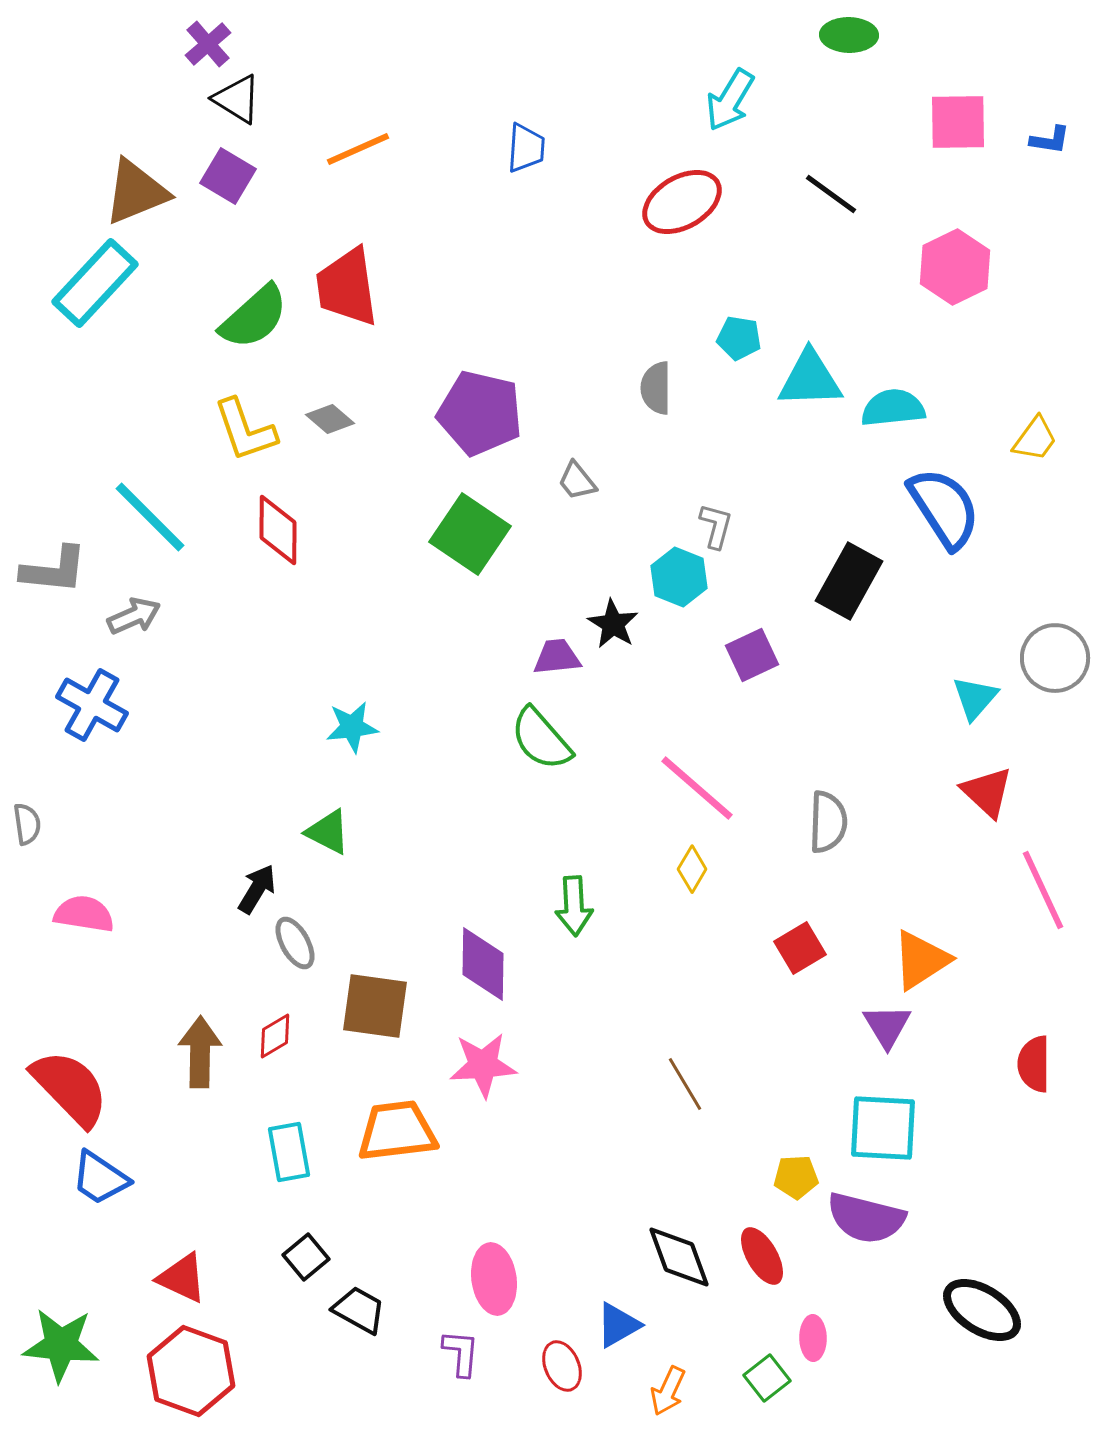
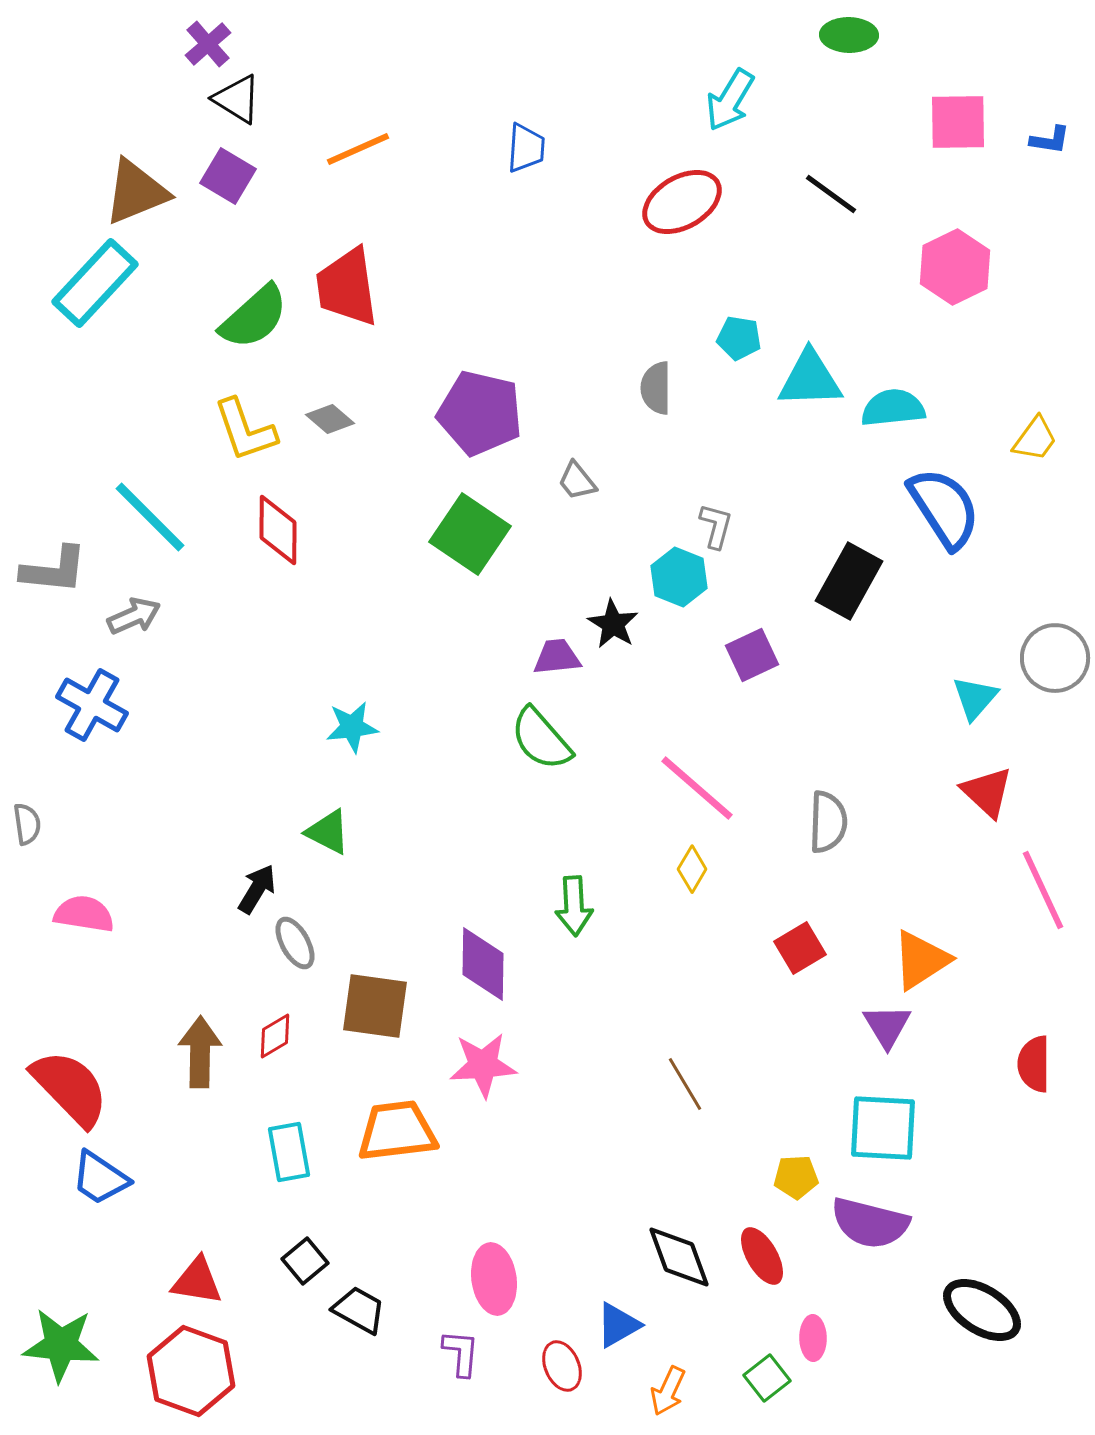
purple semicircle at (866, 1218): moved 4 px right, 5 px down
black square at (306, 1257): moved 1 px left, 4 px down
red triangle at (182, 1278): moved 15 px right, 3 px down; rotated 16 degrees counterclockwise
